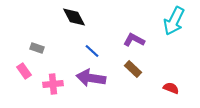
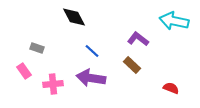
cyan arrow: rotated 76 degrees clockwise
purple L-shape: moved 4 px right, 1 px up; rotated 10 degrees clockwise
brown rectangle: moved 1 px left, 4 px up
